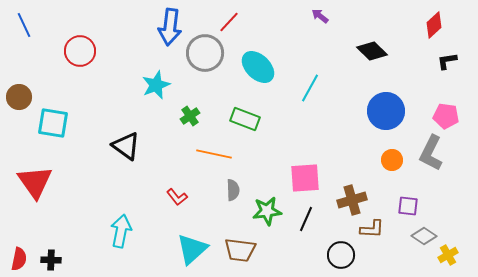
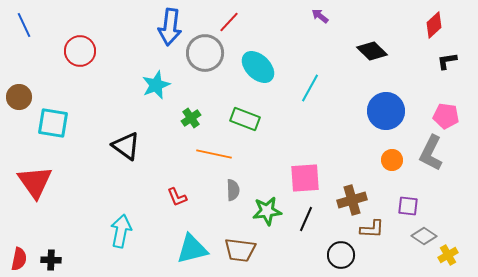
green cross: moved 1 px right, 2 px down
red L-shape: rotated 15 degrees clockwise
cyan triangle: rotated 28 degrees clockwise
